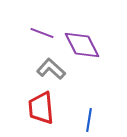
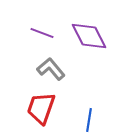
purple diamond: moved 7 px right, 9 px up
gray L-shape: rotated 8 degrees clockwise
red trapezoid: rotated 24 degrees clockwise
